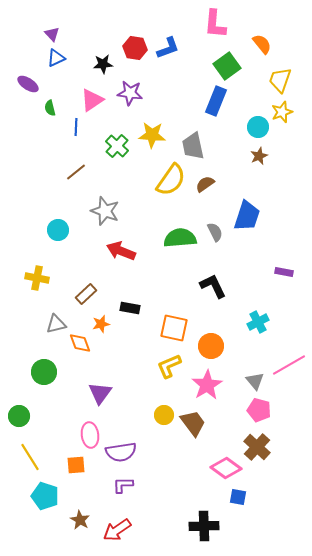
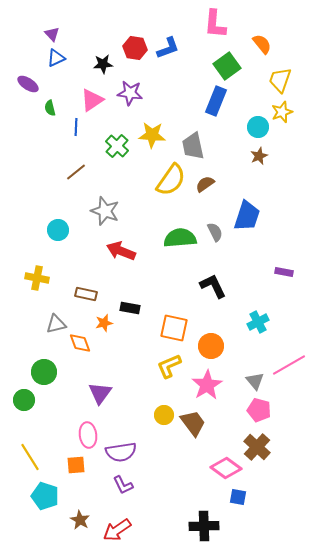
brown rectangle at (86, 294): rotated 55 degrees clockwise
orange star at (101, 324): moved 3 px right, 1 px up
green circle at (19, 416): moved 5 px right, 16 px up
pink ellipse at (90, 435): moved 2 px left
purple L-shape at (123, 485): rotated 115 degrees counterclockwise
